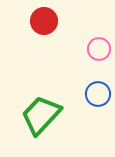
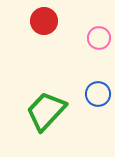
pink circle: moved 11 px up
green trapezoid: moved 5 px right, 4 px up
